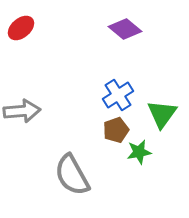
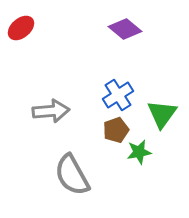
gray arrow: moved 29 px right
